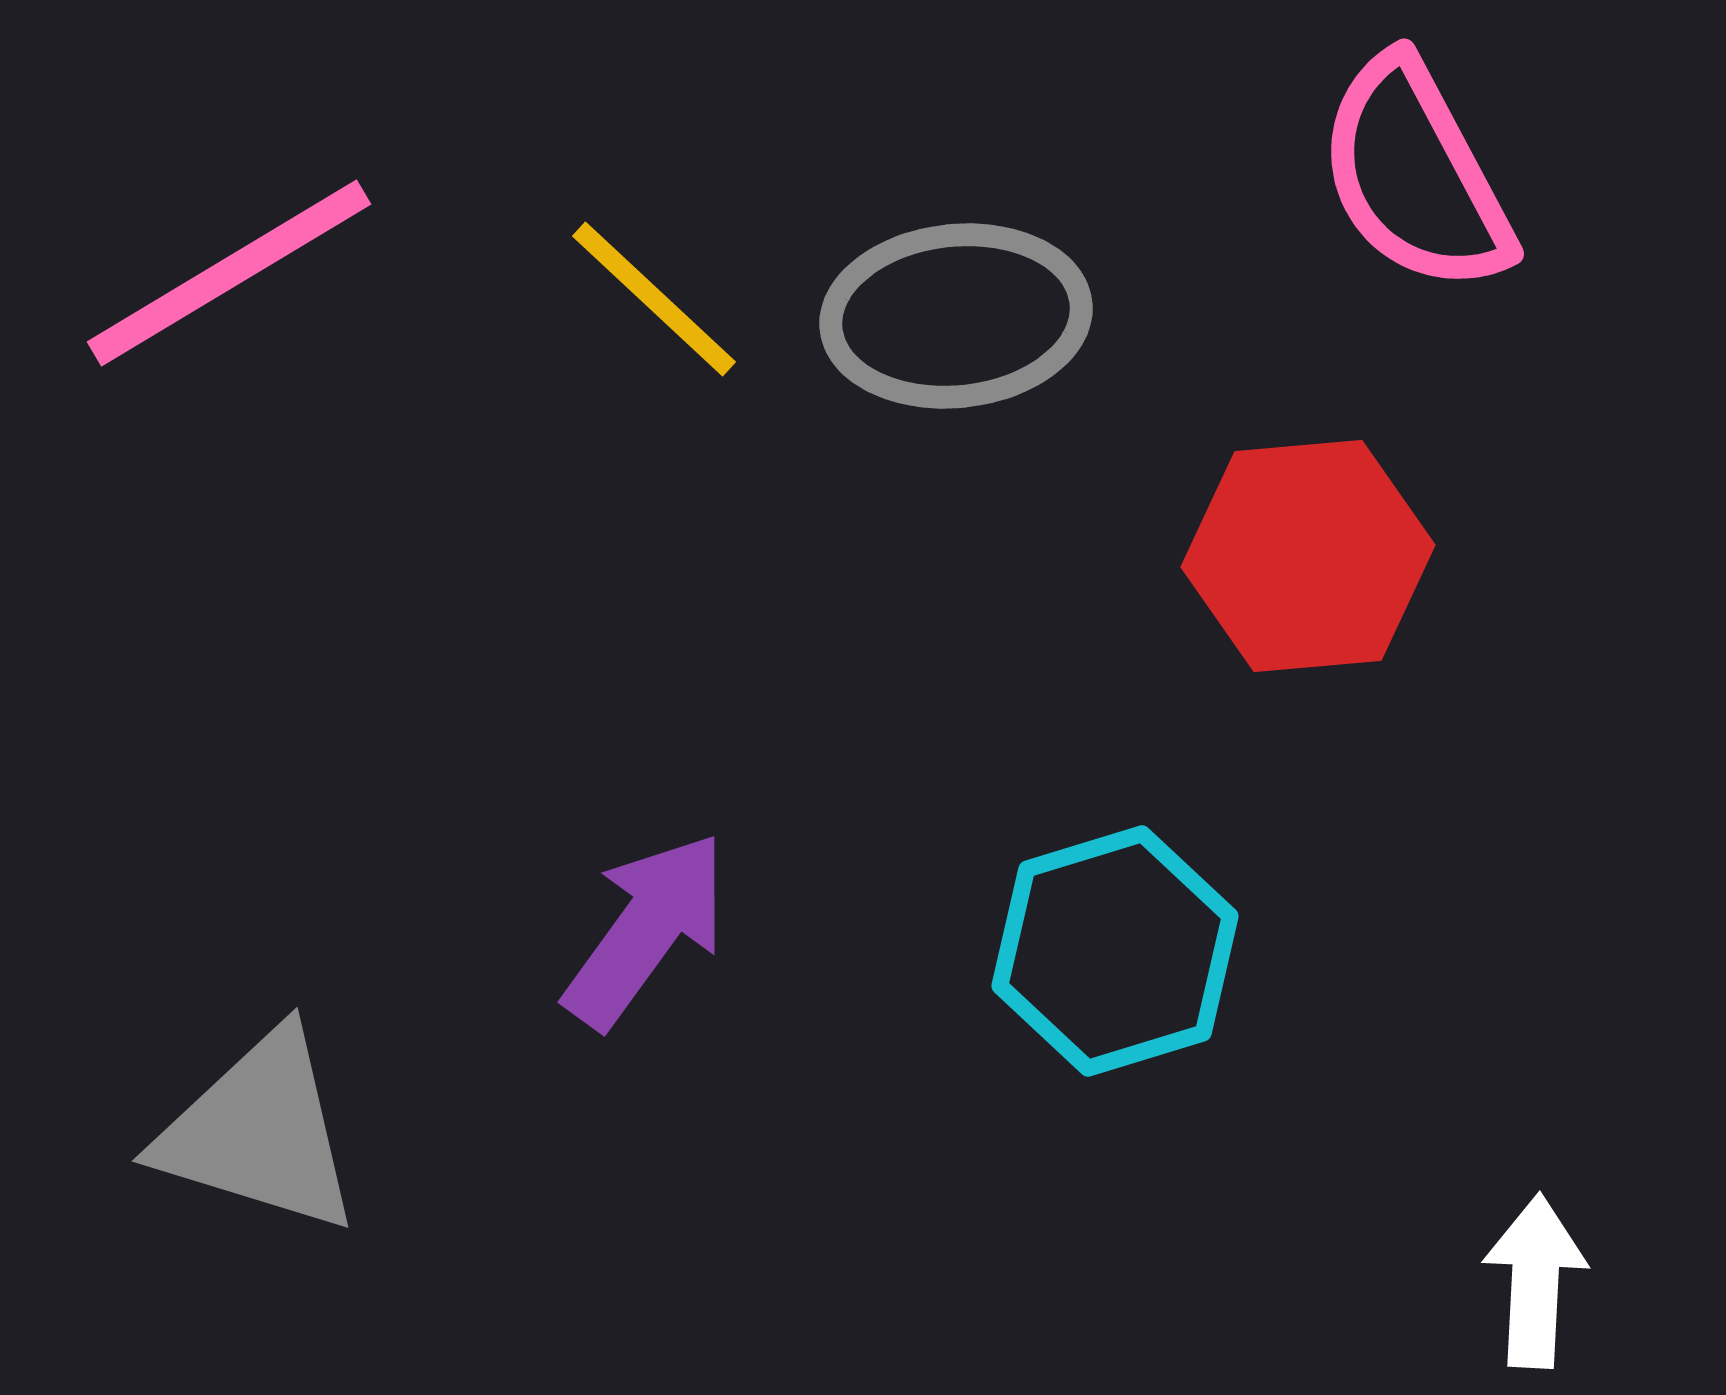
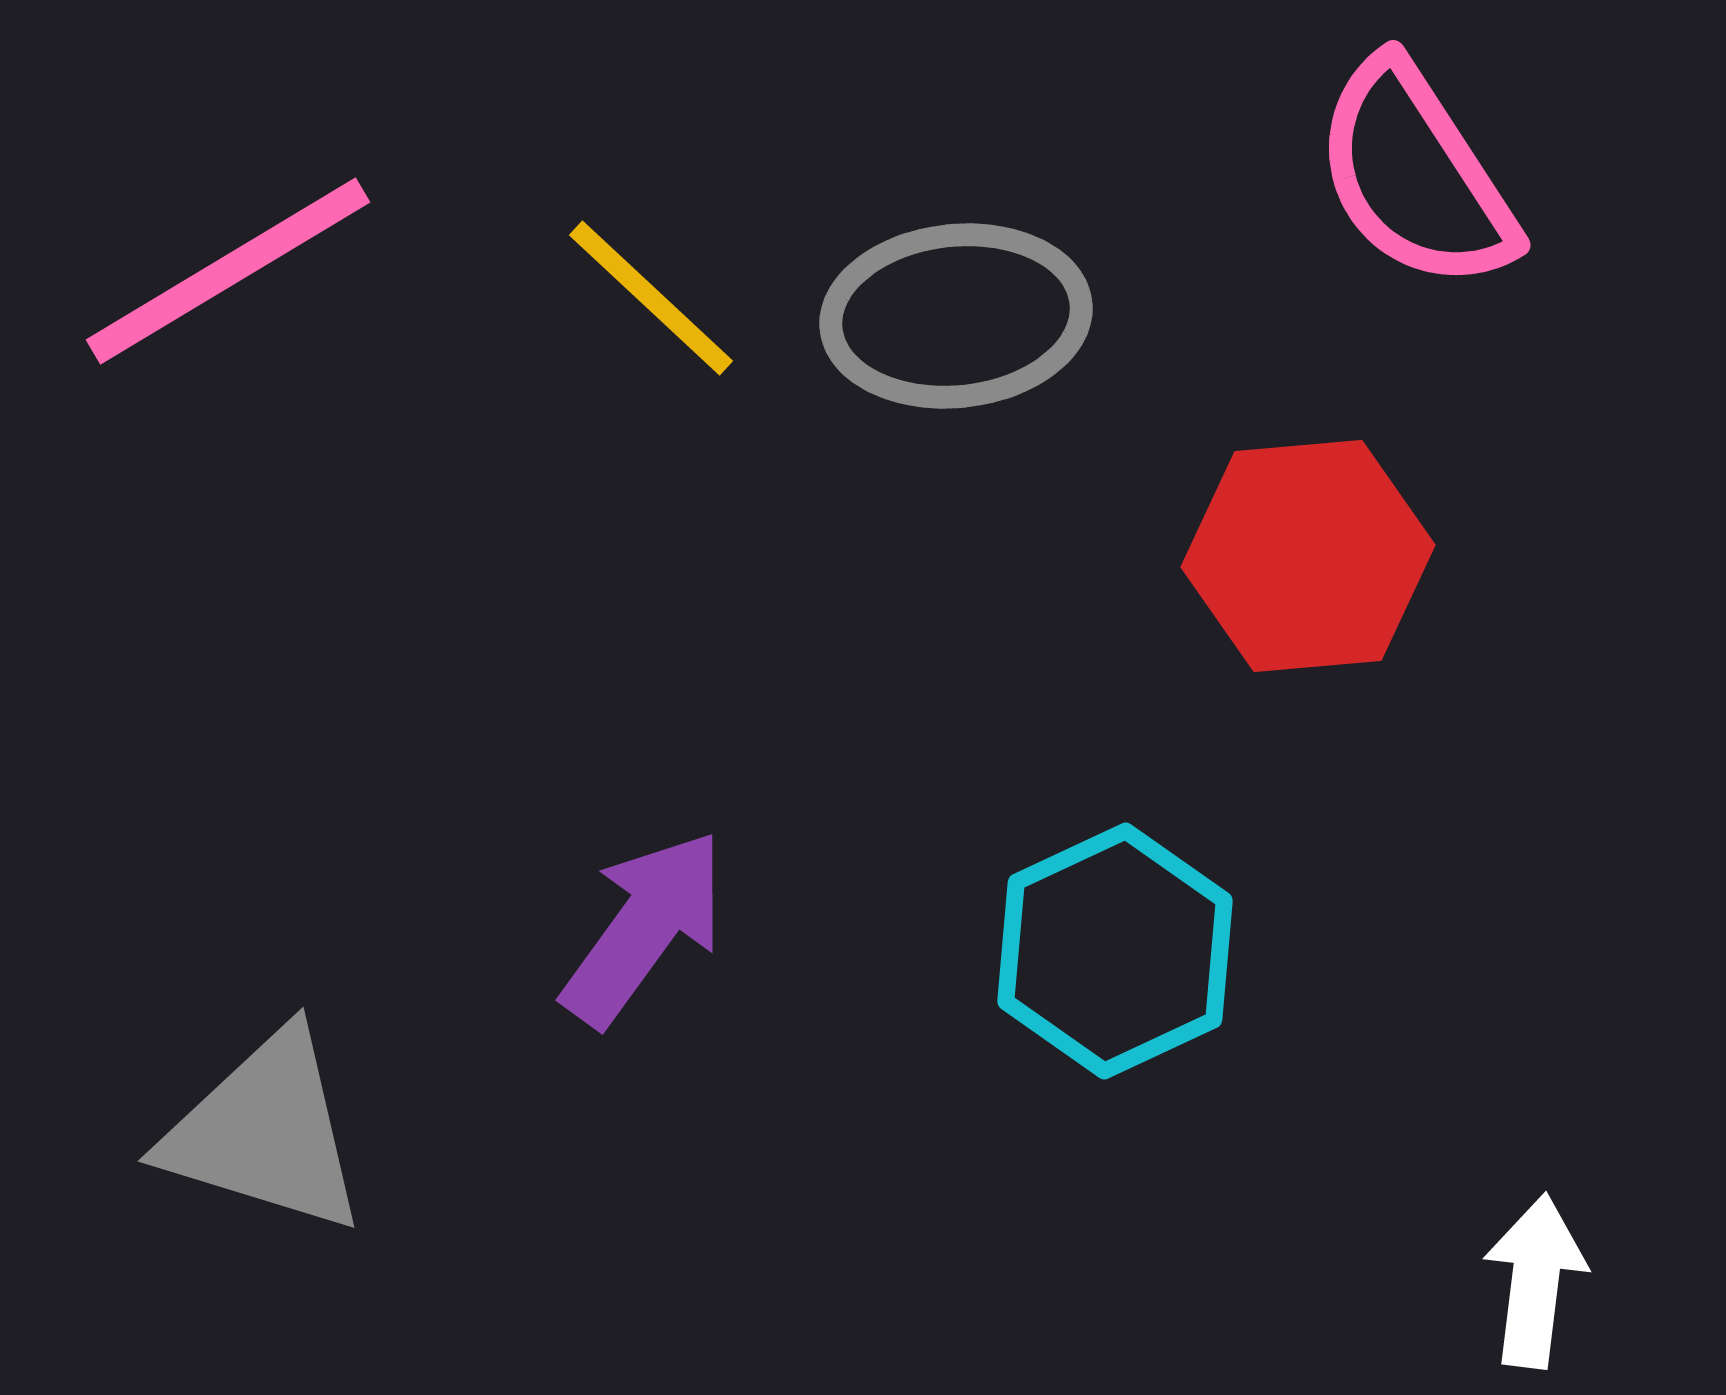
pink semicircle: rotated 5 degrees counterclockwise
pink line: moved 1 px left, 2 px up
yellow line: moved 3 px left, 1 px up
purple arrow: moved 2 px left, 2 px up
cyan hexagon: rotated 8 degrees counterclockwise
gray triangle: moved 6 px right
white arrow: rotated 4 degrees clockwise
